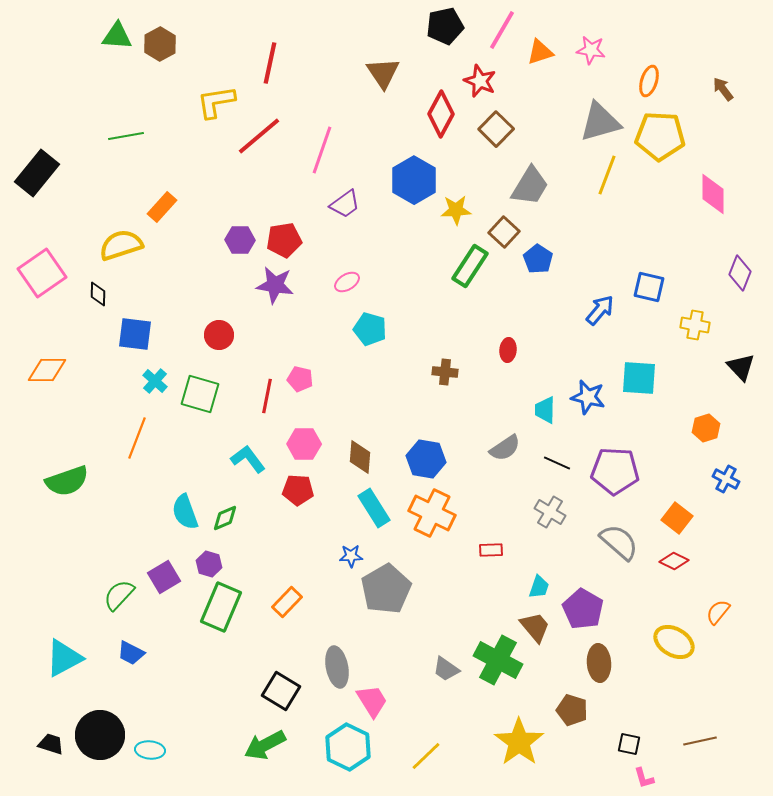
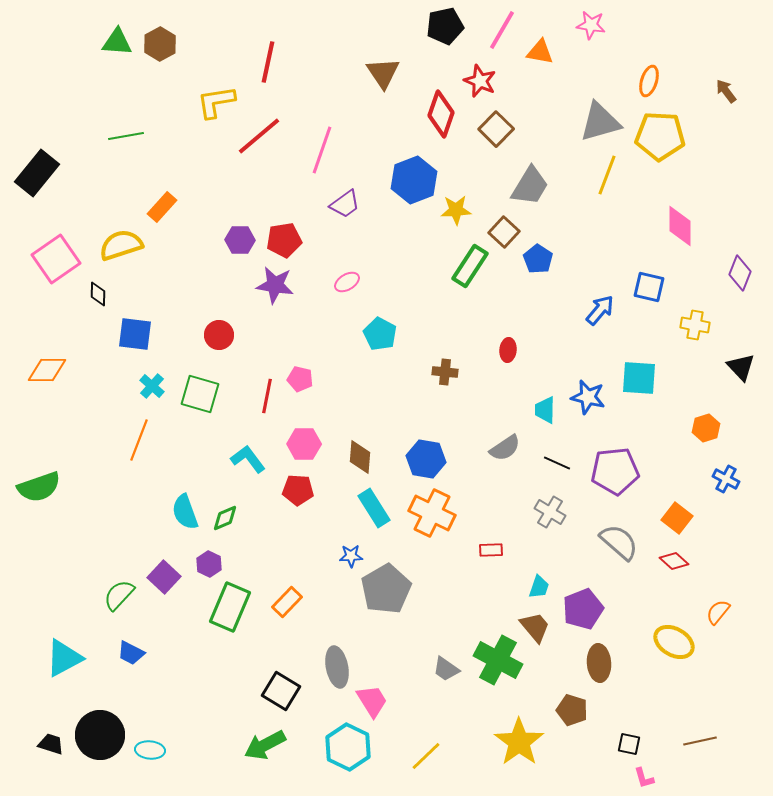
green triangle at (117, 36): moved 6 px down
pink star at (591, 50): moved 25 px up
orange triangle at (540, 52): rotated 28 degrees clockwise
red line at (270, 63): moved 2 px left, 1 px up
brown arrow at (723, 89): moved 3 px right, 2 px down
red diamond at (441, 114): rotated 9 degrees counterclockwise
blue hexagon at (414, 180): rotated 9 degrees clockwise
pink diamond at (713, 194): moved 33 px left, 32 px down
pink square at (42, 273): moved 14 px right, 14 px up
cyan pentagon at (370, 329): moved 10 px right, 5 px down; rotated 12 degrees clockwise
cyan cross at (155, 381): moved 3 px left, 5 px down
orange line at (137, 438): moved 2 px right, 2 px down
purple pentagon at (615, 471): rotated 9 degrees counterclockwise
green semicircle at (67, 481): moved 28 px left, 6 px down
red diamond at (674, 561): rotated 16 degrees clockwise
purple hexagon at (209, 564): rotated 10 degrees clockwise
purple square at (164, 577): rotated 16 degrees counterclockwise
green rectangle at (221, 607): moved 9 px right
purple pentagon at (583, 609): rotated 21 degrees clockwise
